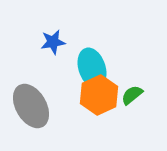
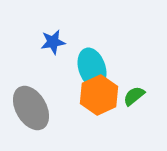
green semicircle: moved 2 px right, 1 px down
gray ellipse: moved 2 px down
